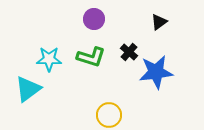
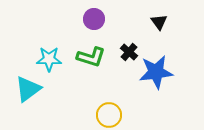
black triangle: rotated 30 degrees counterclockwise
